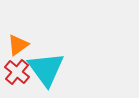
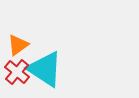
cyan triangle: moved 1 px left; rotated 21 degrees counterclockwise
